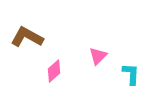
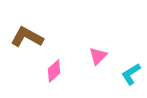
cyan L-shape: rotated 125 degrees counterclockwise
